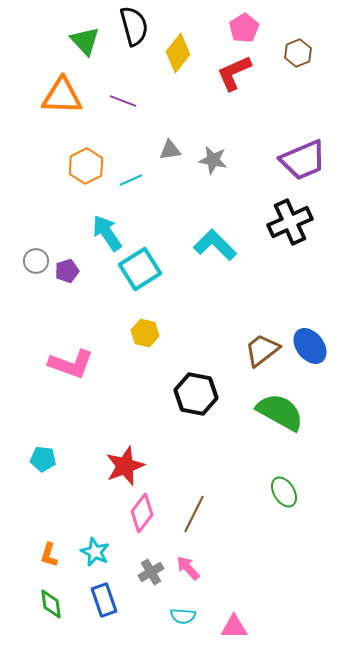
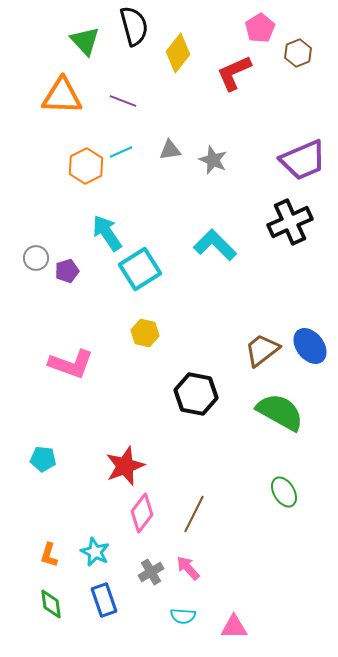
pink pentagon: moved 16 px right
gray star: rotated 12 degrees clockwise
cyan line: moved 10 px left, 28 px up
gray circle: moved 3 px up
